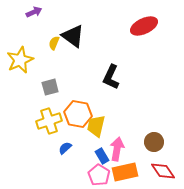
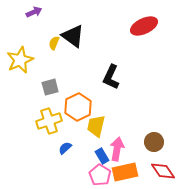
orange hexagon: moved 7 px up; rotated 24 degrees clockwise
pink pentagon: moved 1 px right
